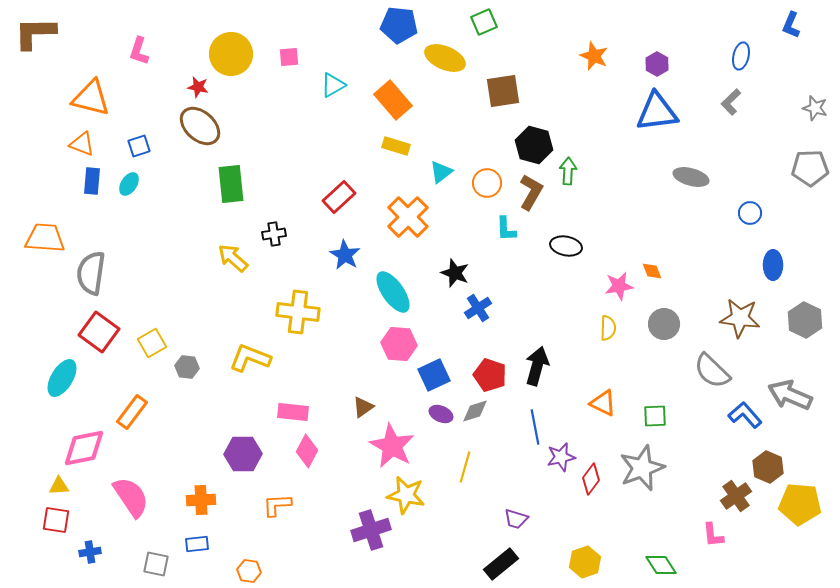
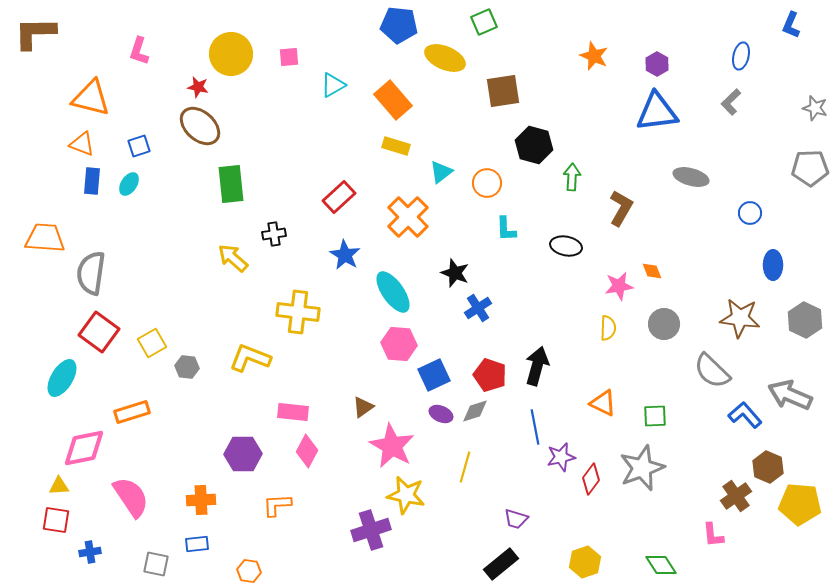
green arrow at (568, 171): moved 4 px right, 6 px down
brown L-shape at (531, 192): moved 90 px right, 16 px down
orange rectangle at (132, 412): rotated 36 degrees clockwise
